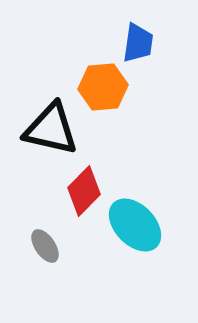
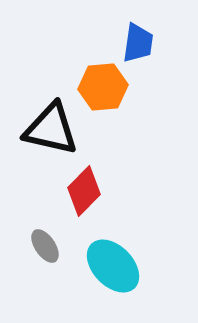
cyan ellipse: moved 22 px left, 41 px down
